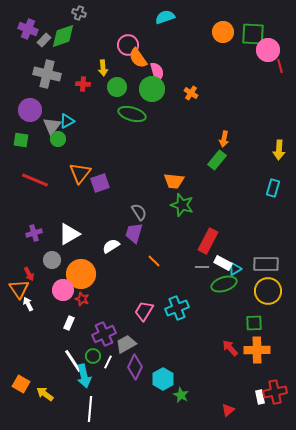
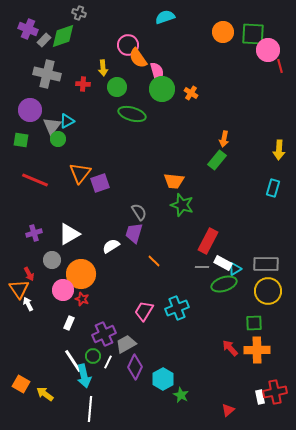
green circle at (152, 89): moved 10 px right
